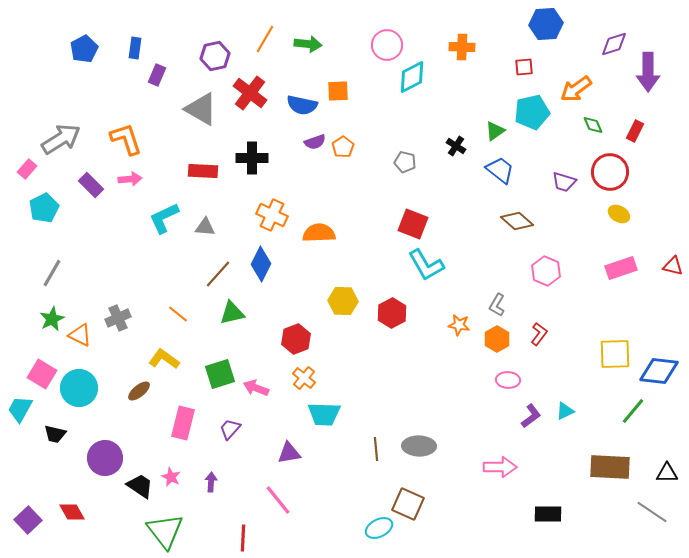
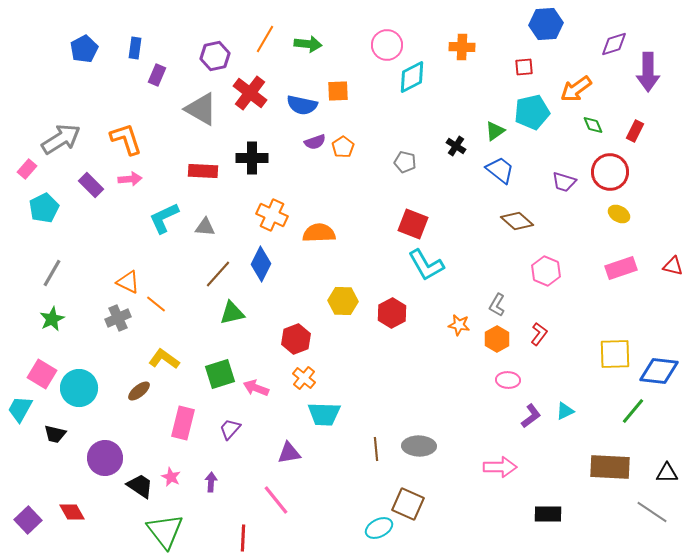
orange line at (178, 314): moved 22 px left, 10 px up
orange triangle at (80, 335): moved 48 px right, 53 px up
pink line at (278, 500): moved 2 px left
